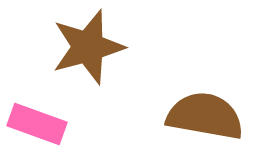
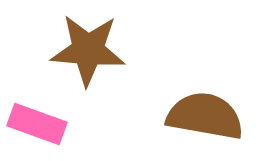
brown star: moved 3 px down; rotated 20 degrees clockwise
